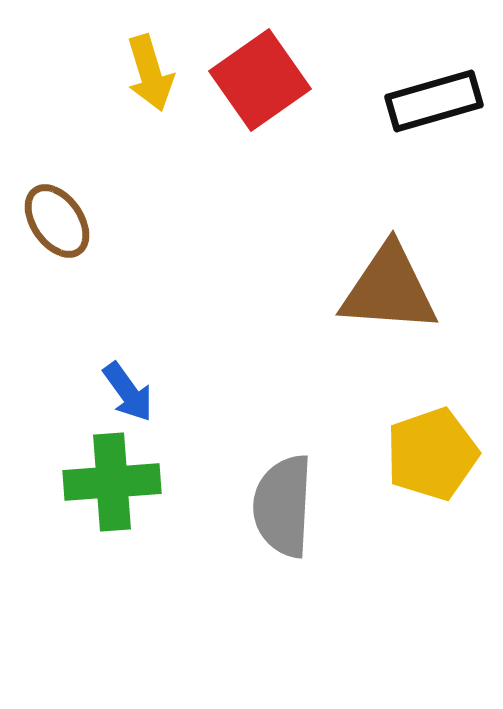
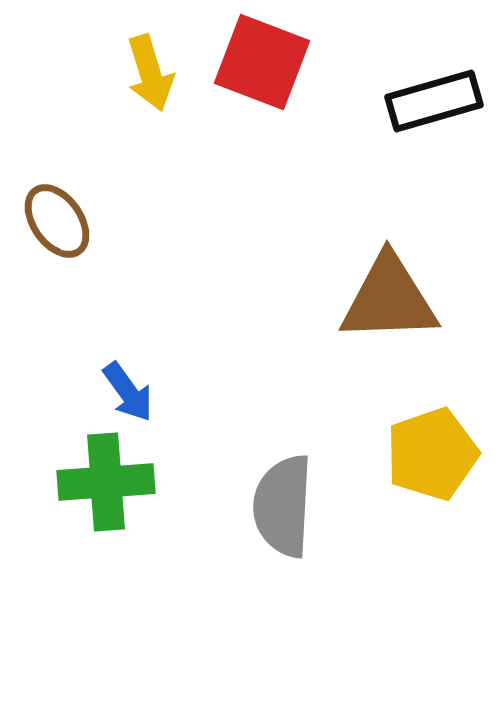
red square: moved 2 px right, 18 px up; rotated 34 degrees counterclockwise
brown triangle: moved 10 px down; rotated 6 degrees counterclockwise
green cross: moved 6 px left
